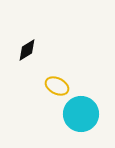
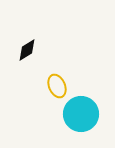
yellow ellipse: rotated 40 degrees clockwise
